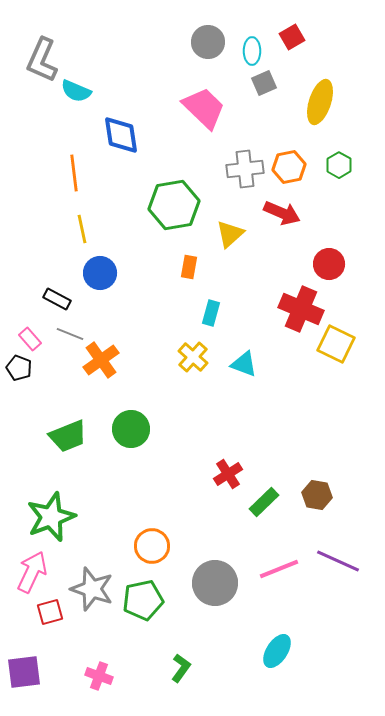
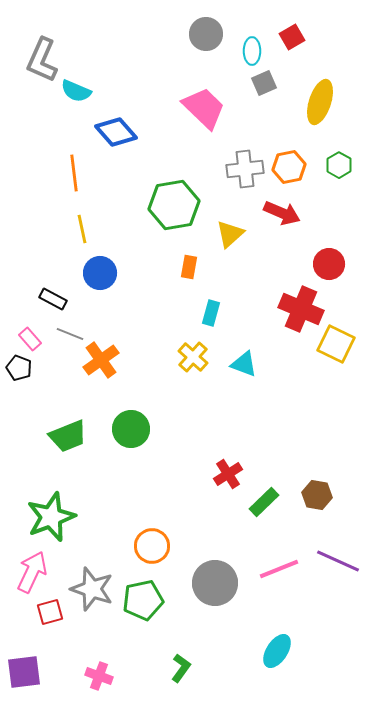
gray circle at (208, 42): moved 2 px left, 8 px up
blue diamond at (121, 135): moved 5 px left, 3 px up; rotated 33 degrees counterclockwise
black rectangle at (57, 299): moved 4 px left
